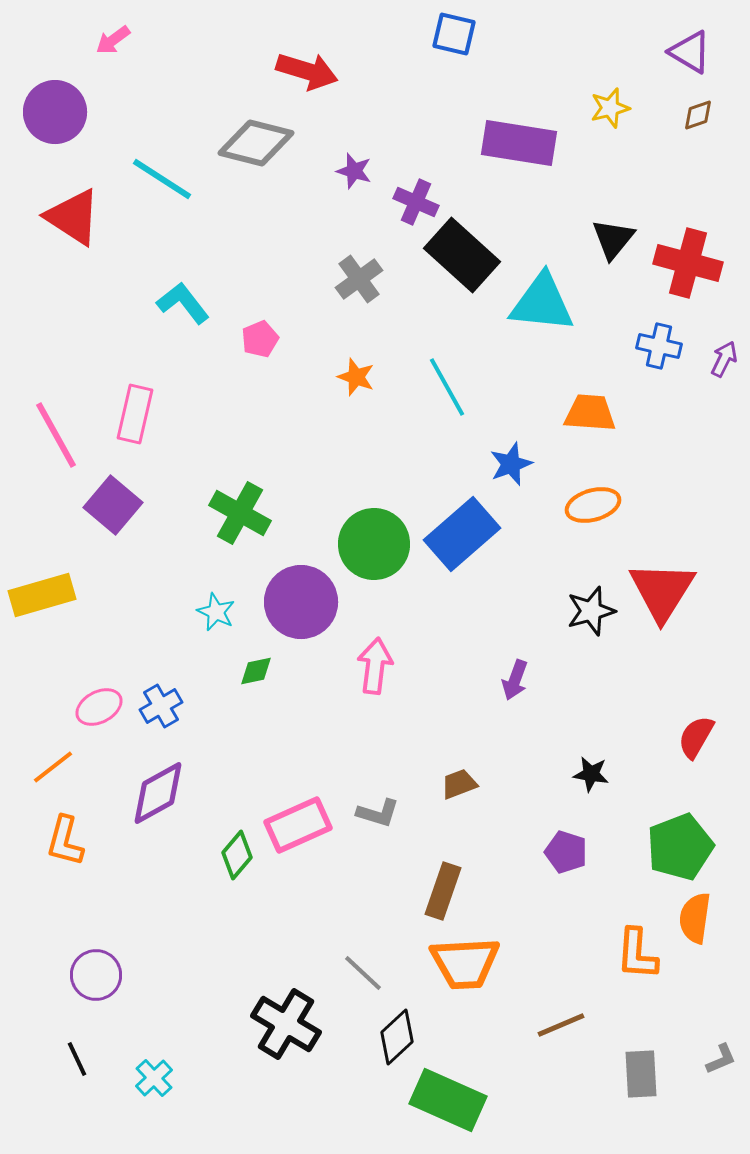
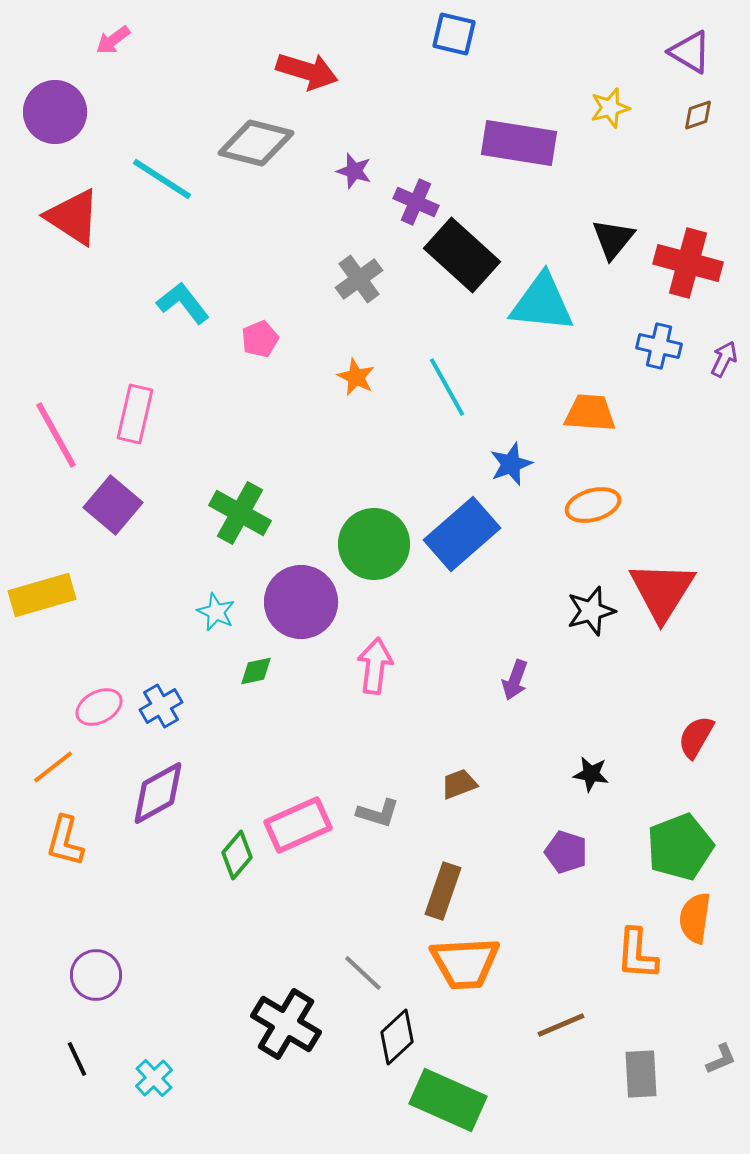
orange star at (356, 377): rotated 6 degrees clockwise
